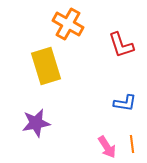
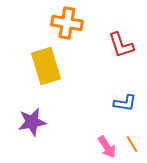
orange cross: moved 1 px left, 1 px up; rotated 20 degrees counterclockwise
purple star: moved 4 px left, 1 px up
orange line: rotated 24 degrees counterclockwise
